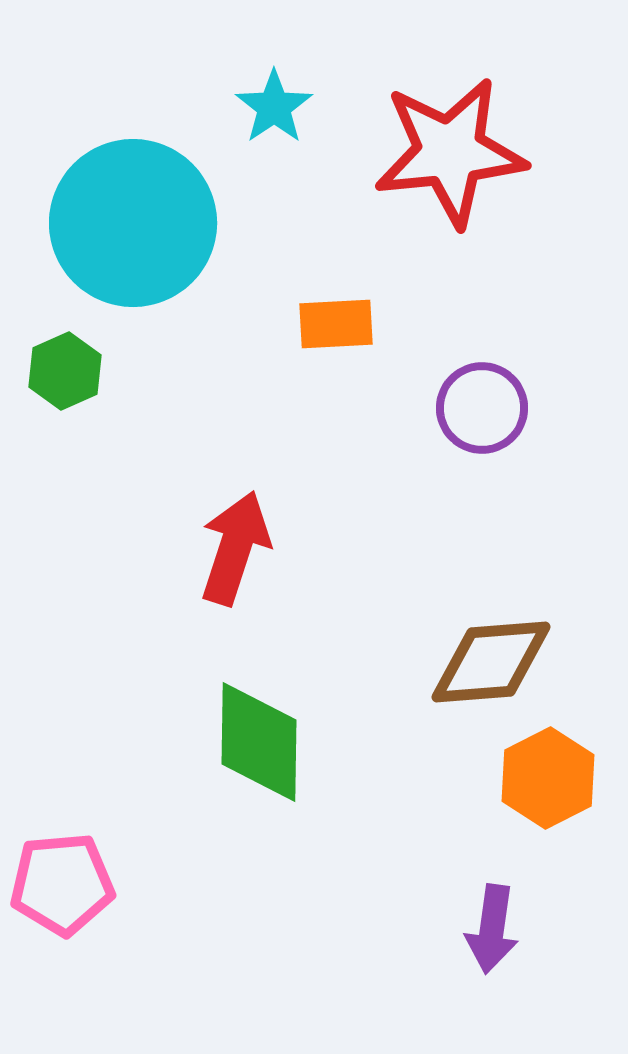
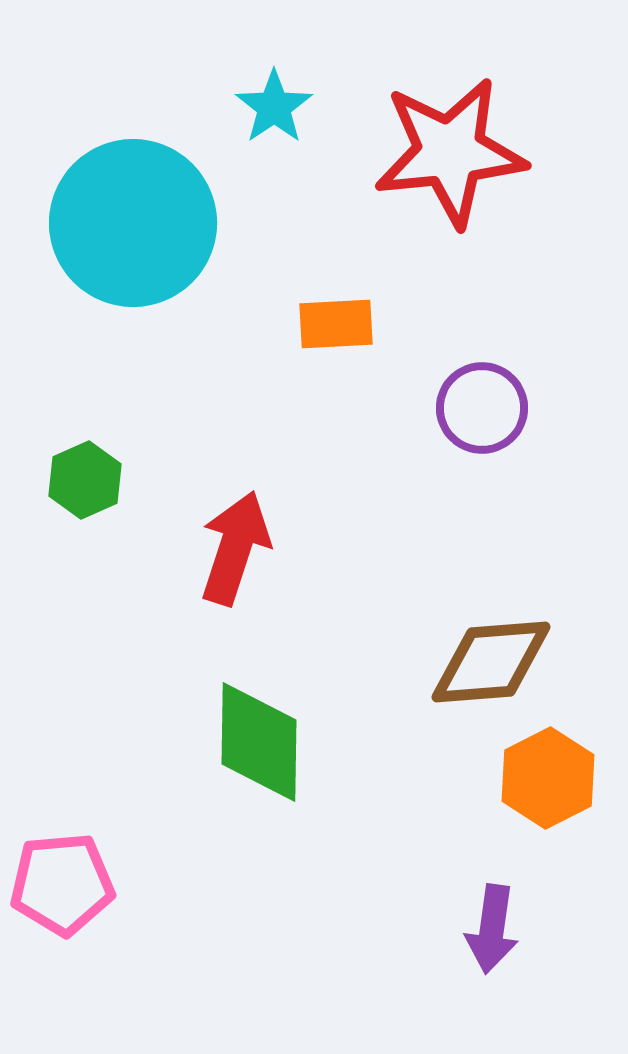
green hexagon: moved 20 px right, 109 px down
